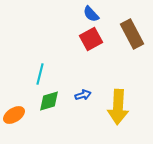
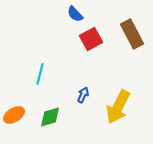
blue semicircle: moved 16 px left
blue arrow: rotated 49 degrees counterclockwise
green diamond: moved 1 px right, 16 px down
yellow arrow: rotated 24 degrees clockwise
